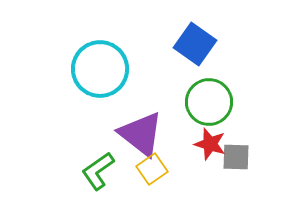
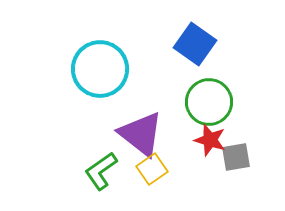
red star: moved 4 px up
gray square: rotated 12 degrees counterclockwise
green L-shape: moved 3 px right
